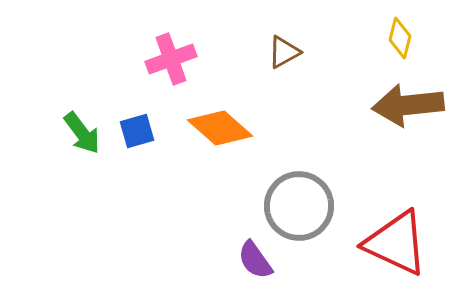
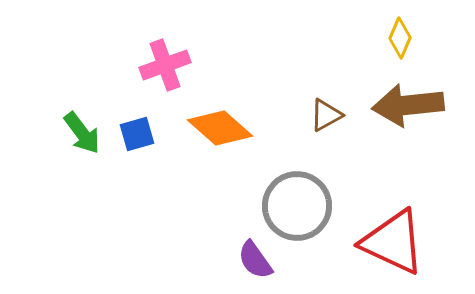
yellow diamond: rotated 9 degrees clockwise
brown triangle: moved 42 px right, 63 px down
pink cross: moved 6 px left, 6 px down
blue square: moved 3 px down
gray circle: moved 2 px left
red triangle: moved 3 px left, 1 px up
